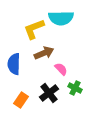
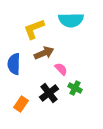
cyan semicircle: moved 10 px right, 2 px down
orange rectangle: moved 4 px down
